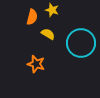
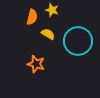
cyan circle: moved 3 px left, 2 px up
